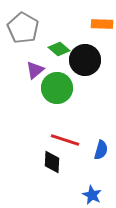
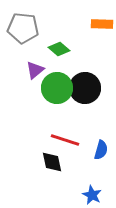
gray pentagon: rotated 24 degrees counterclockwise
black circle: moved 28 px down
black diamond: rotated 15 degrees counterclockwise
